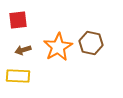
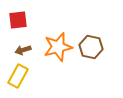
brown hexagon: moved 4 px down
orange star: rotated 16 degrees clockwise
yellow rectangle: rotated 65 degrees counterclockwise
